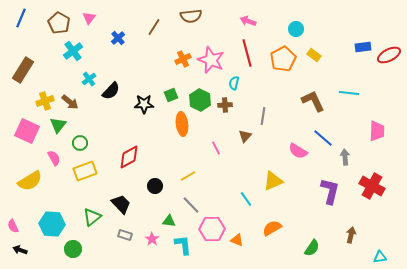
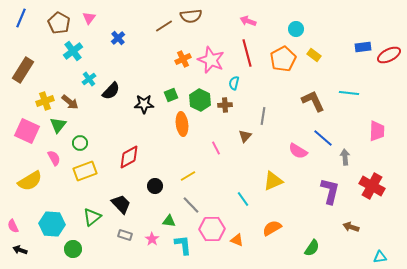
brown line at (154, 27): moved 10 px right, 1 px up; rotated 24 degrees clockwise
cyan line at (246, 199): moved 3 px left
brown arrow at (351, 235): moved 8 px up; rotated 84 degrees counterclockwise
